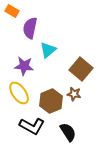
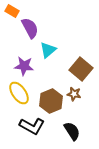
purple semicircle: rotated 140 degrees clockwise
black semicircle: moved 4 px right, 1 px up
